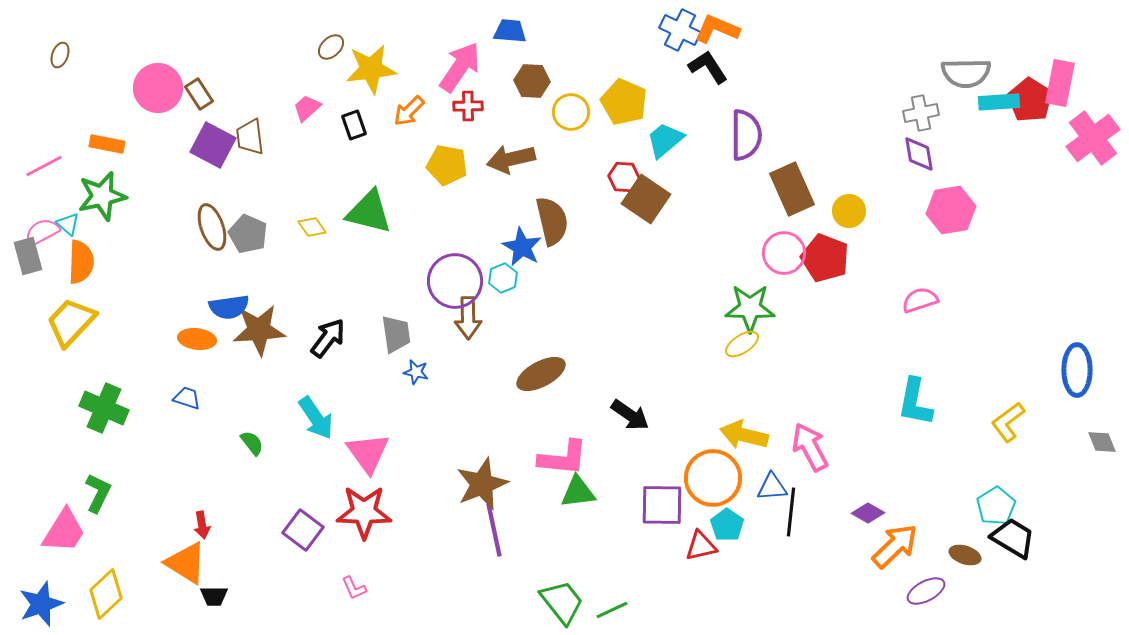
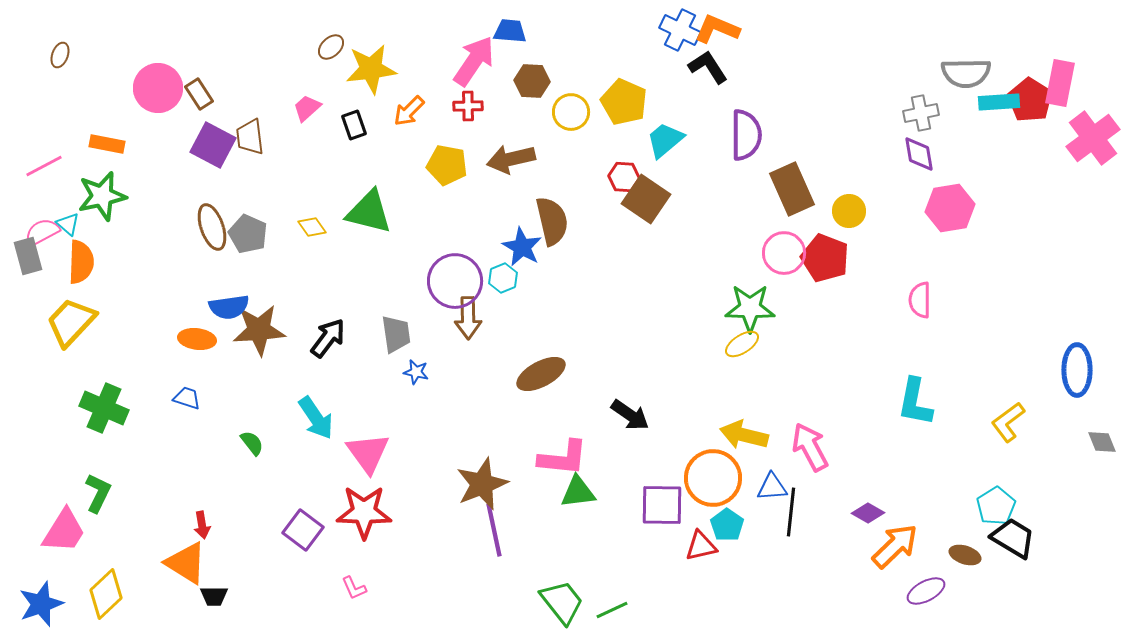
pink arrow at (460, 67): moved 14 px right, 6 px up
pink hexagon at (951, 210): moved 1 px left, 2 px up
pink semicircle at (920, 300): rotated 72 degrees counterclockwise
